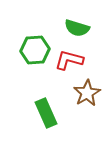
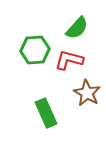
green semicircle: rotated 65 degrees counterclockwise
brown star: rotated 12 degrees counterclockwise
